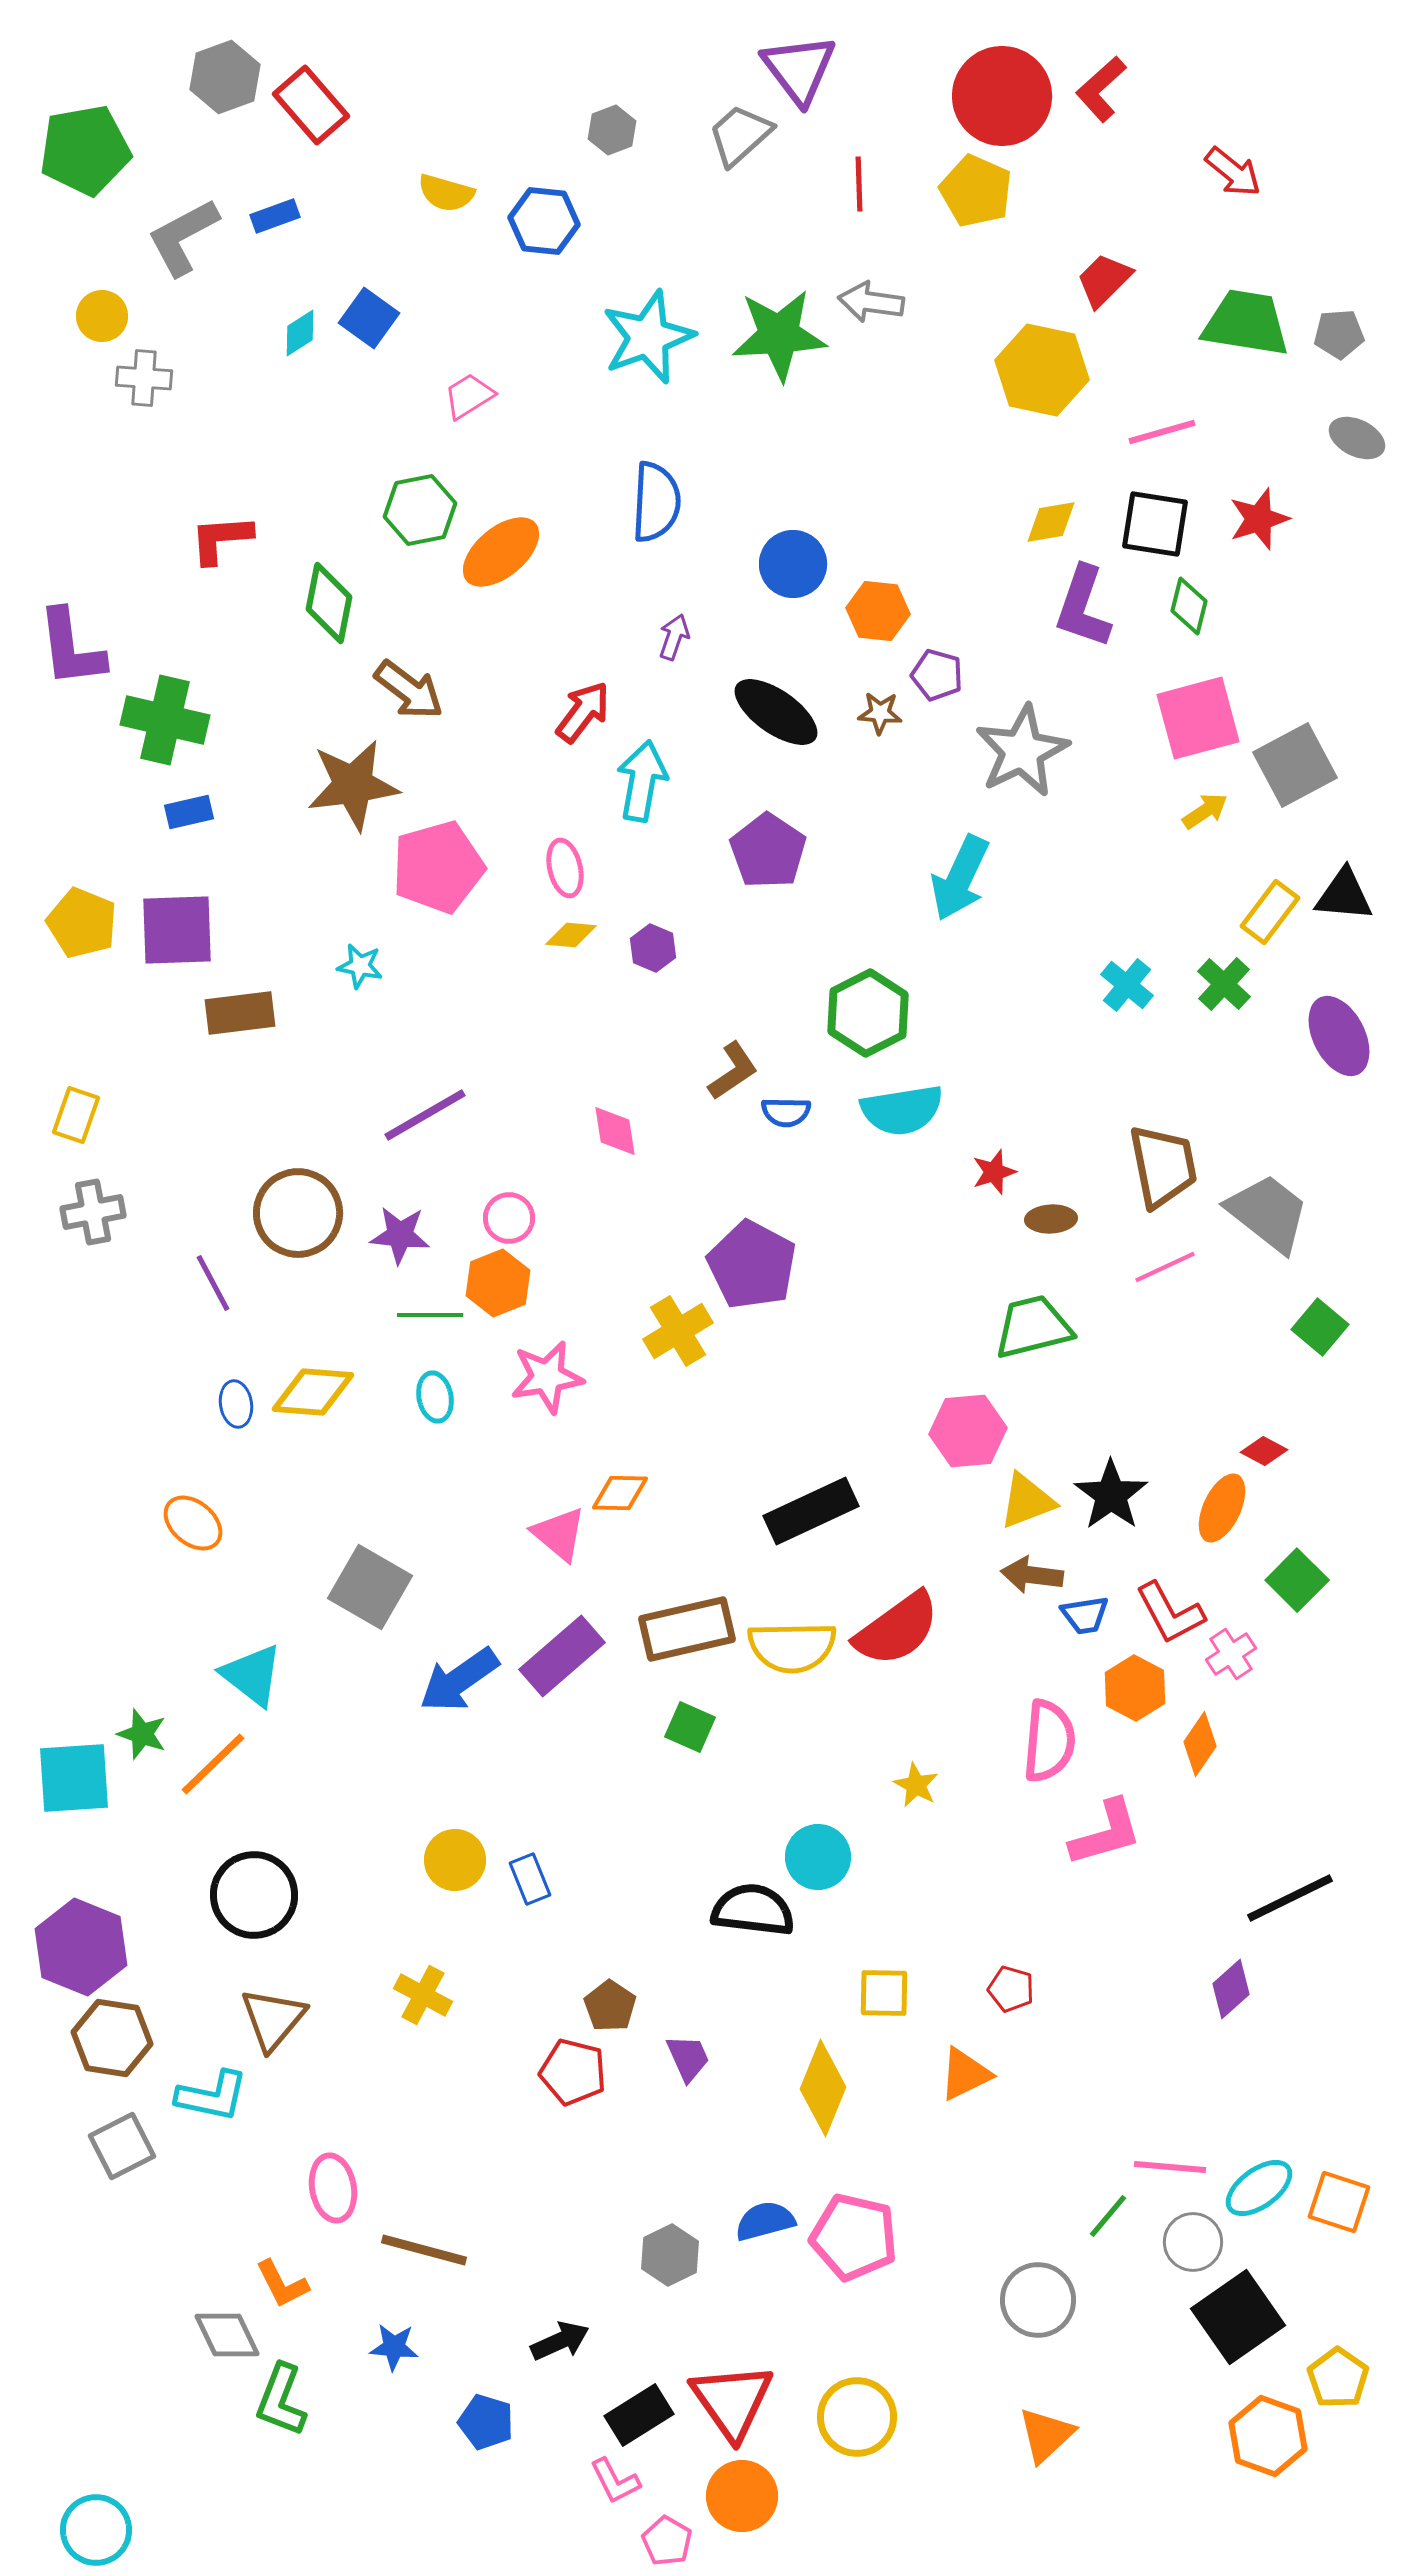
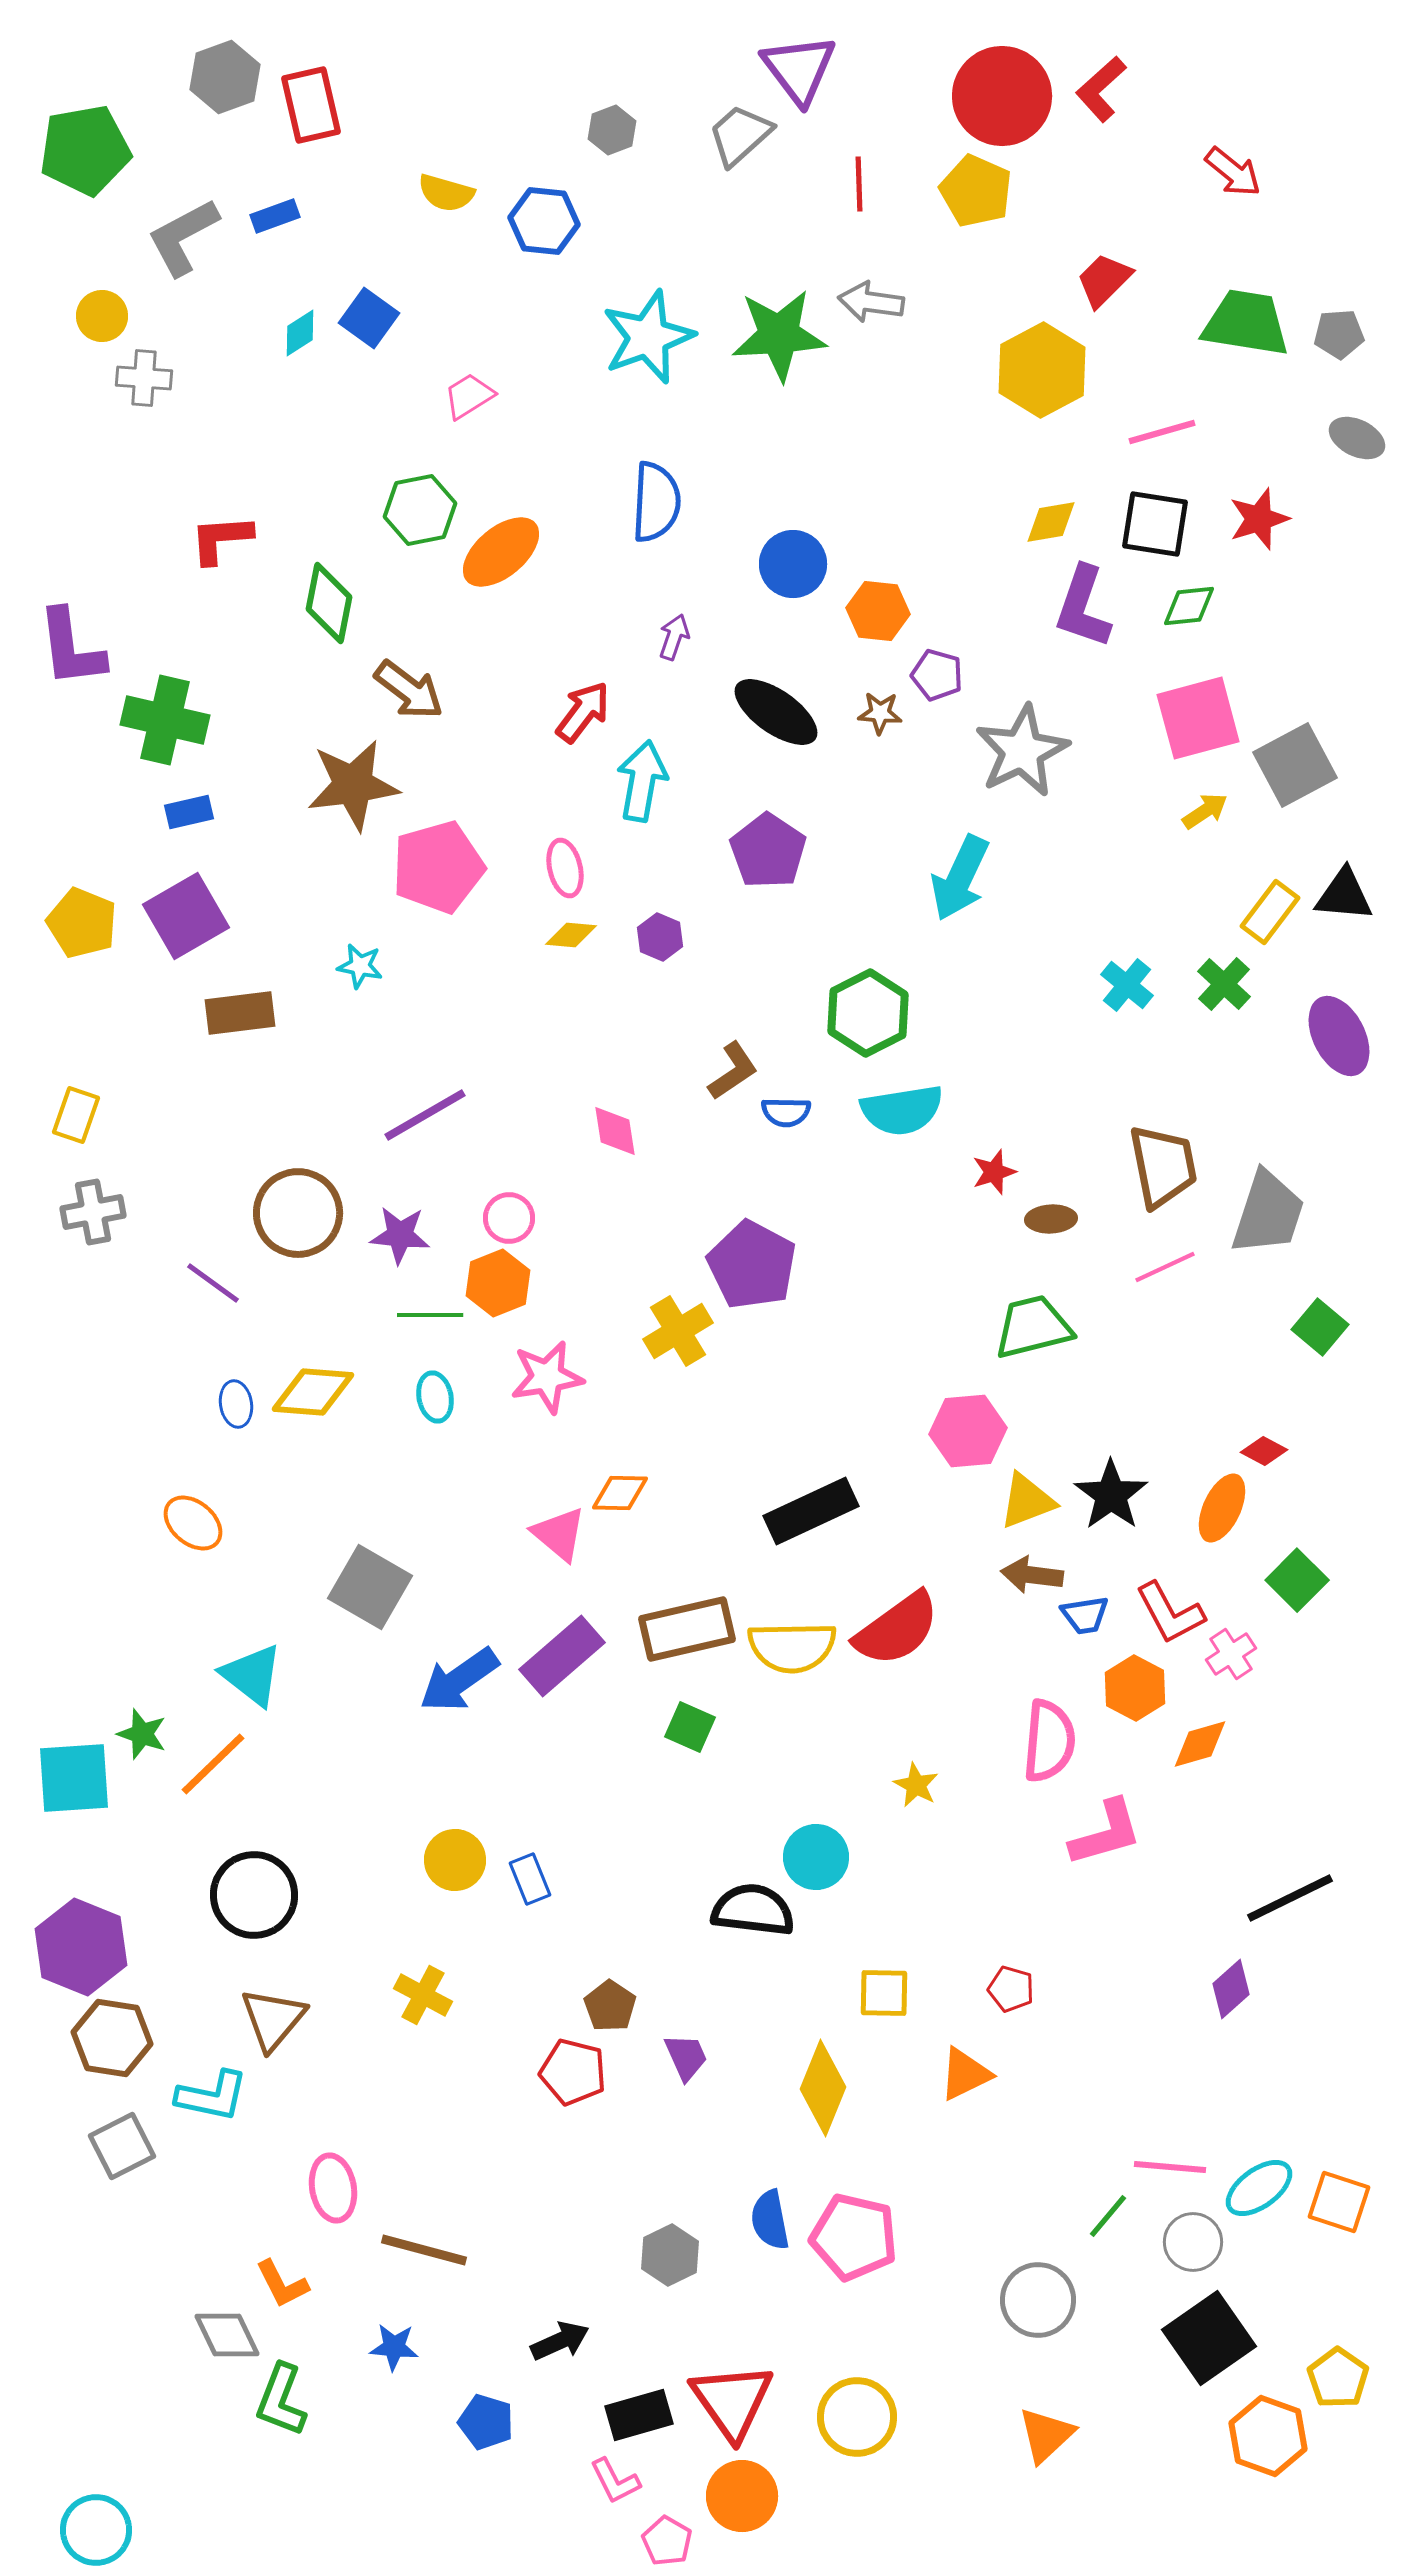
red rectangle at (311, 105): rotated 28 degrees clockwise
yellow hexagon at (1042, 370): rotated 20 degrees clockwise
green diamond at (1189, 606): rotated 70 degrees clockwise
purple square at (177, 930): moved 9 px right, 14 px up; rotated 28 degrees counterclockwise
purple hexagon at (653, 948): moved 7 px right, 11 px up
gray trapezoid at (1268, 1213): rotated 70 degrees clockwise
purple line at (213, 1283): rotated 26 degrees counterclockwise
orange diamond at (1200, 1744): rotated 40 degrees clockwise
cyan circle at (818, 1857): moved 2 px left
purple trapezoid at (688, 2058): moved 2 px left, 1 px up
blue semicircle at (765, 2221): moved 5 px right, 1 px up; rotated 86 degrees counterclockwise
black square at (1238, 2317): moved 29 px left, 21 px down
black rectangle at (639, 2415): rotated 16 degrees clockwise
